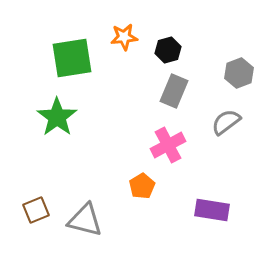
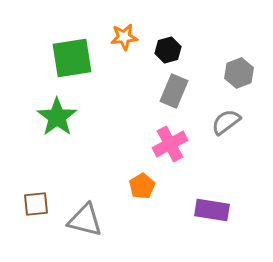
pink cross: moved 2 px right, 1 px up
brown square: moved 6 px up; rotated 16 degrees clockwise
